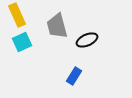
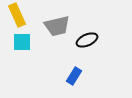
gray trapezoid: rotated 88 degrees counterclockwise
cyan square: rotated 24 degrees clockwise
